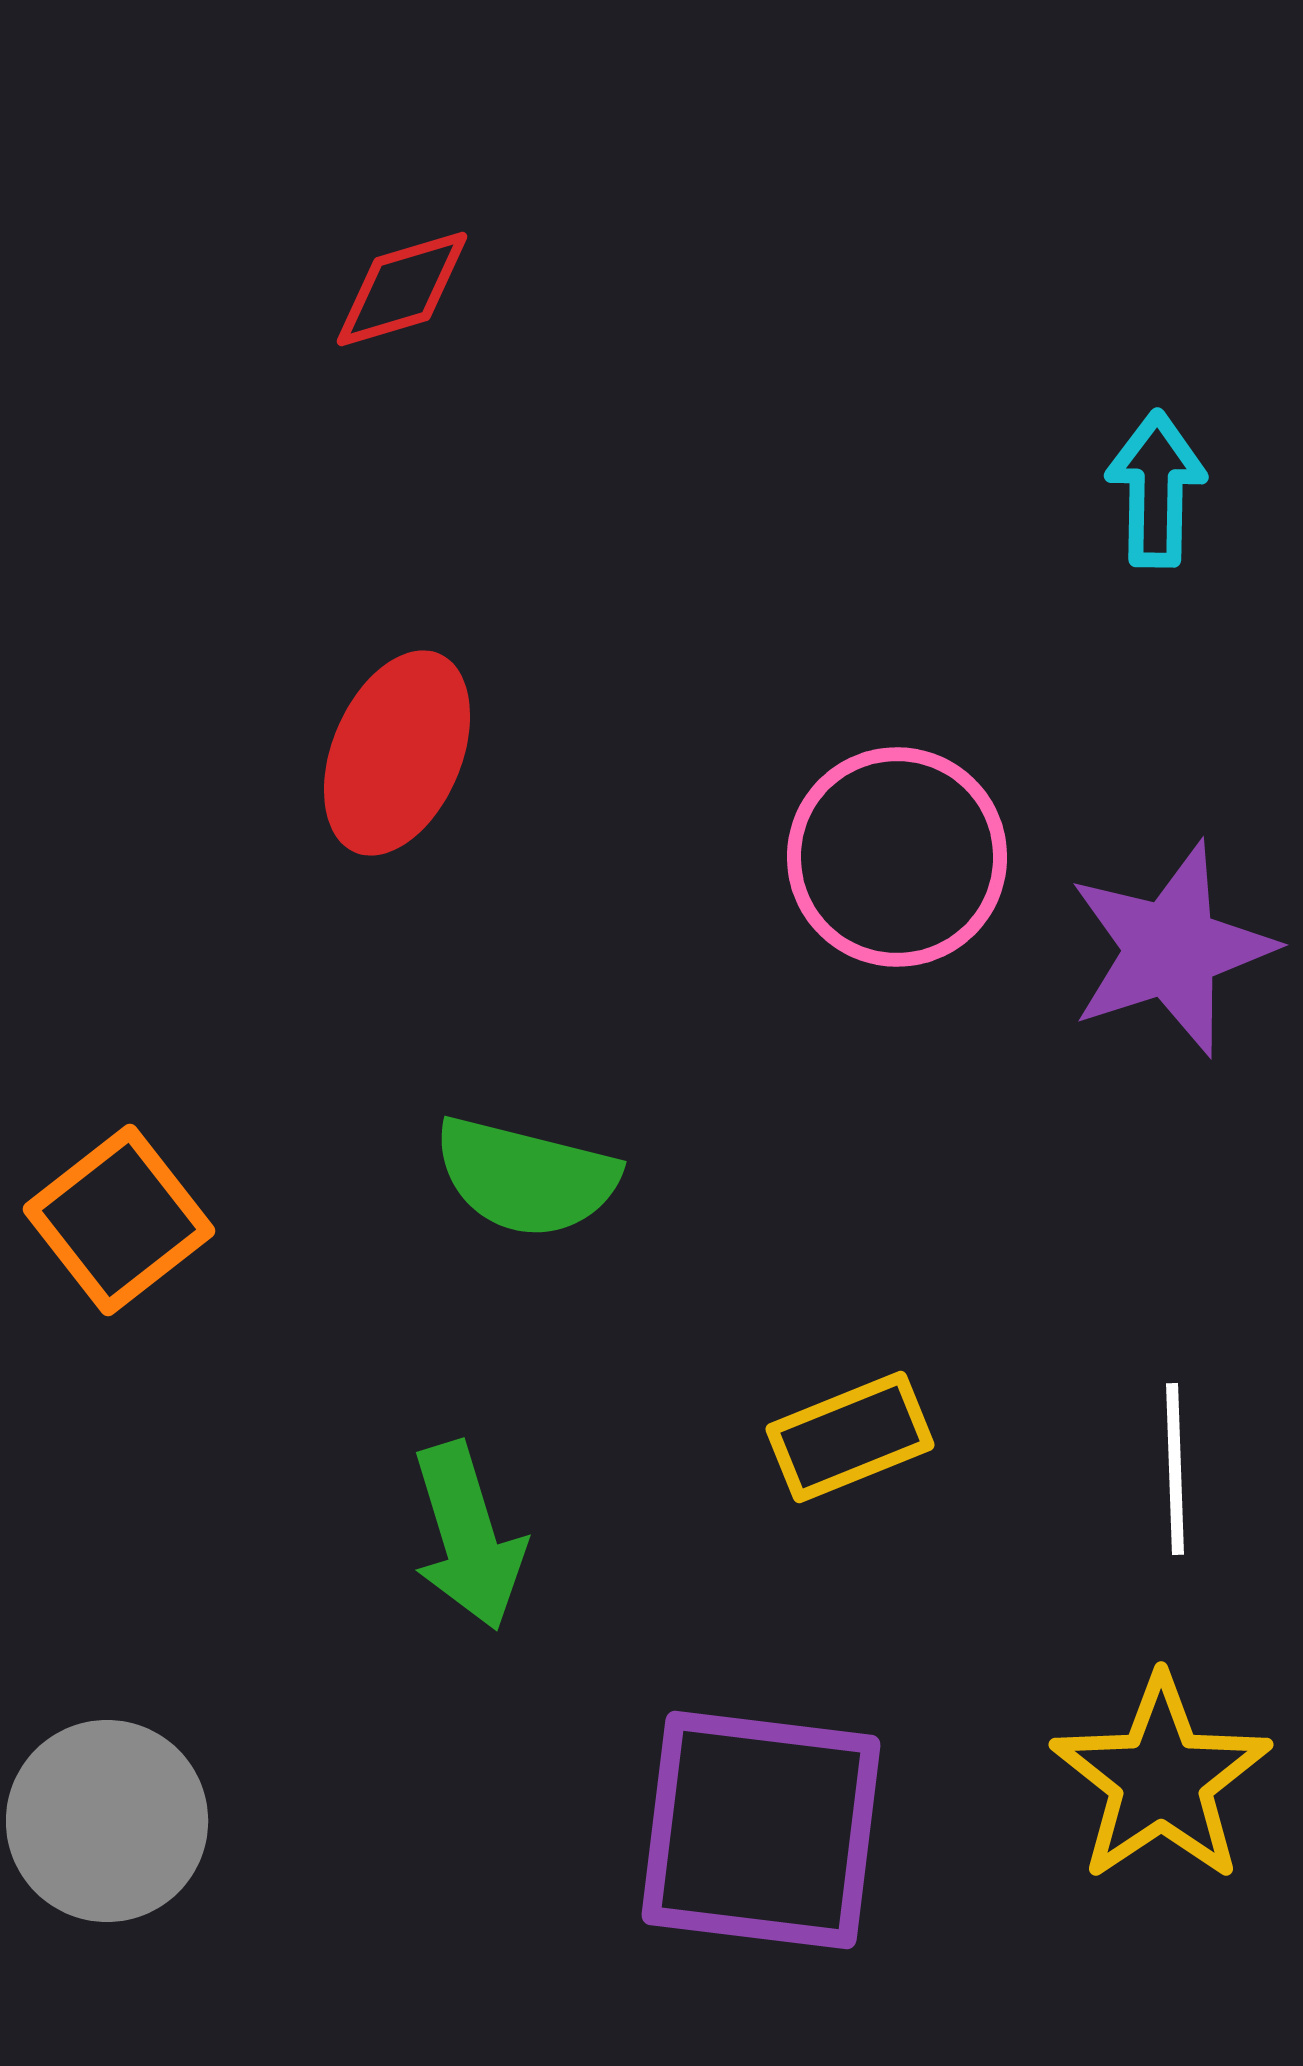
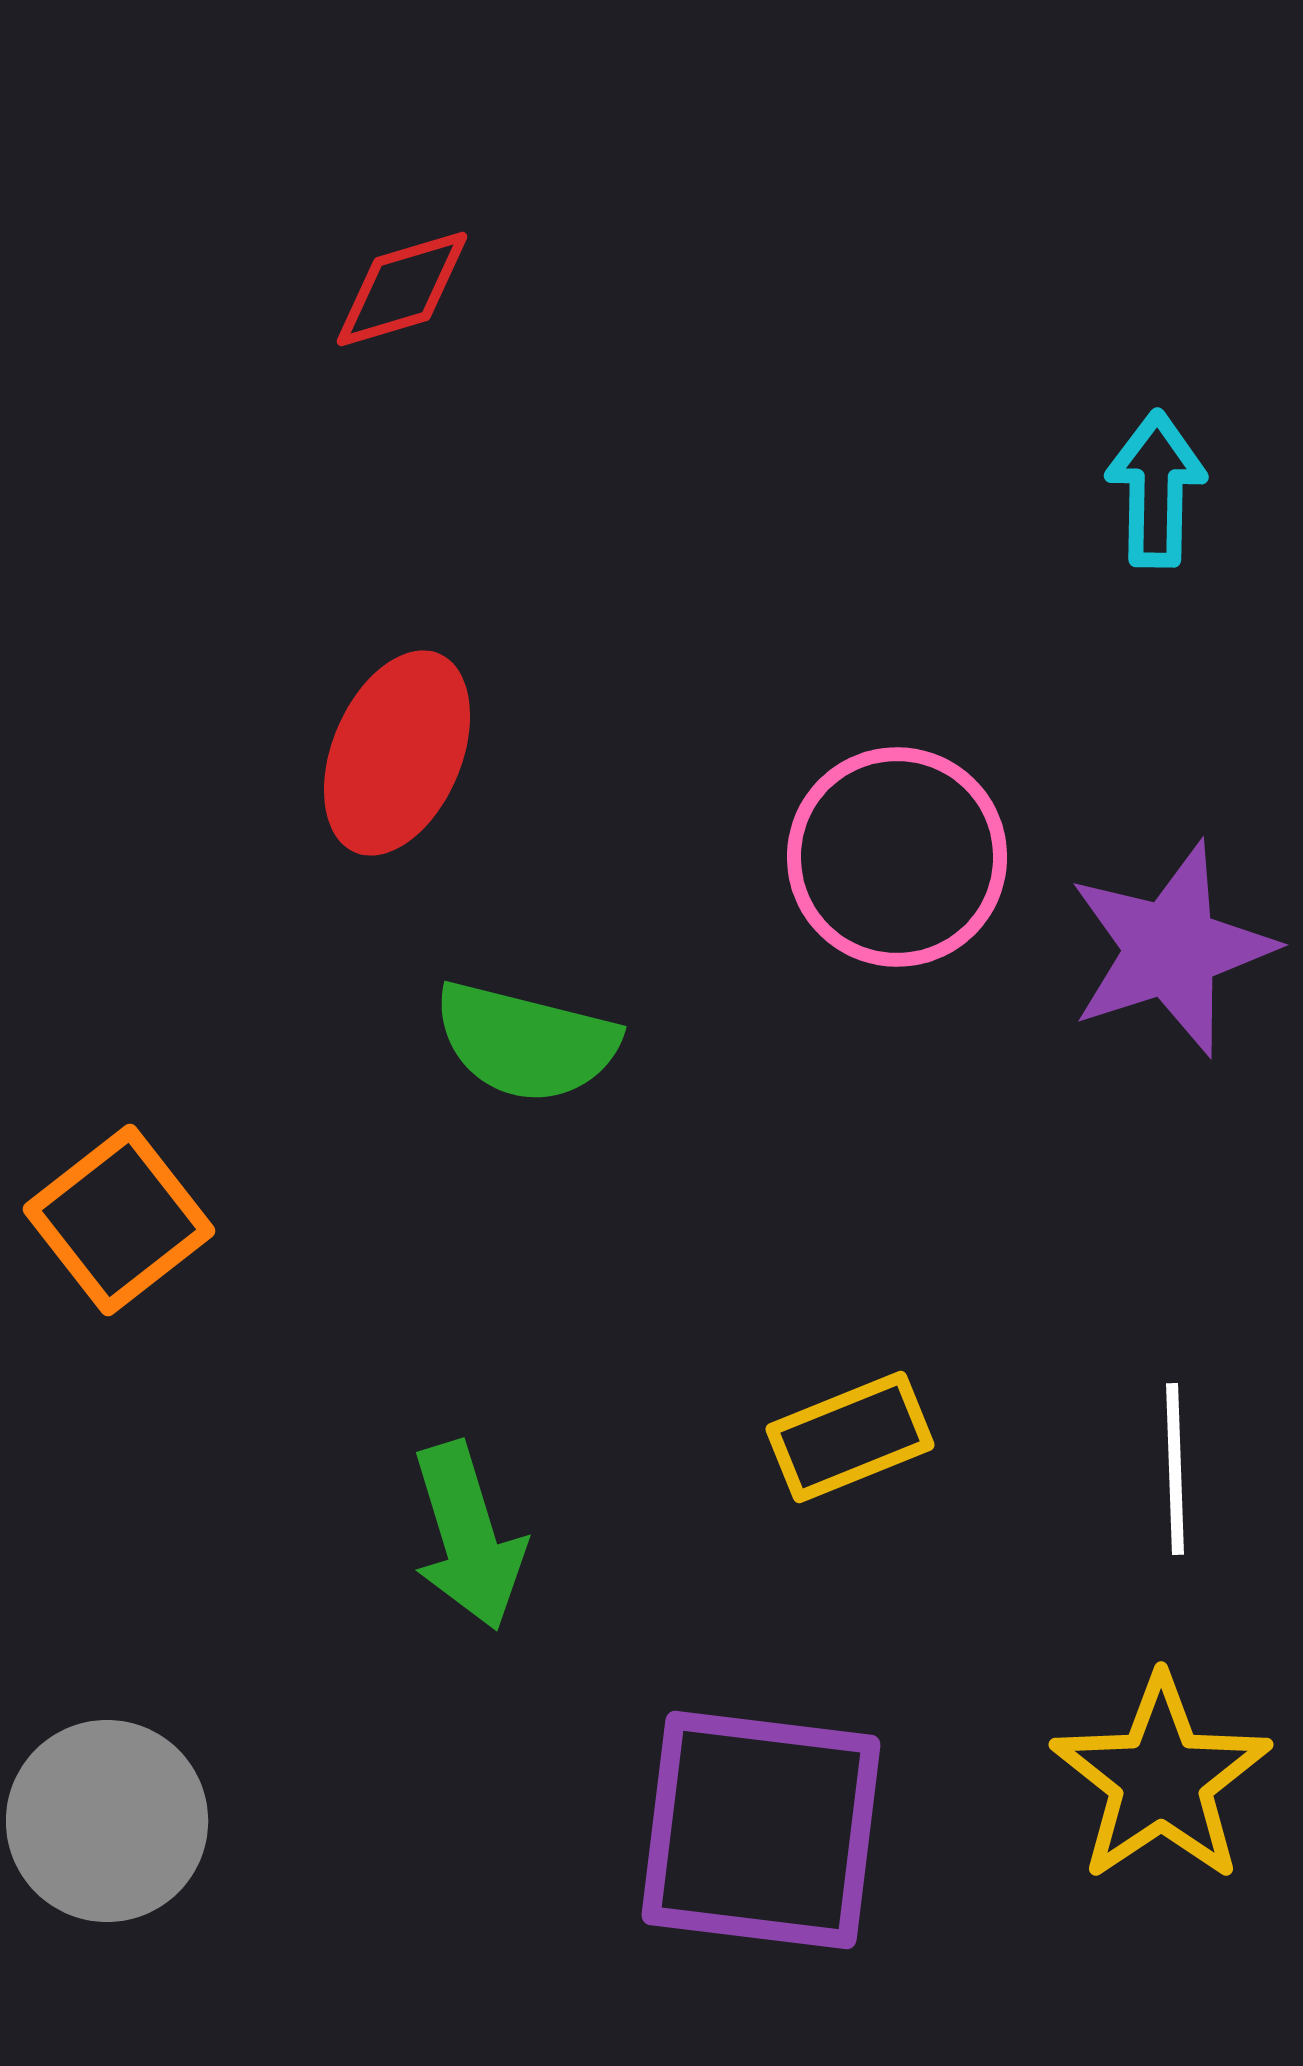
green semicircle: moved 135 px up
